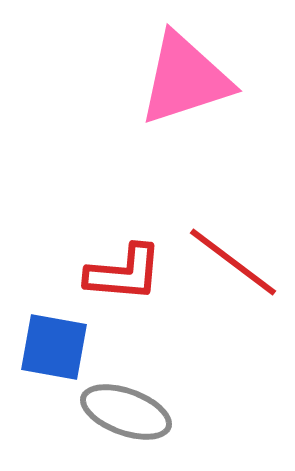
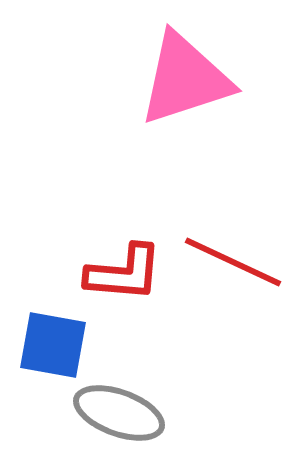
red line: rotated 12 degrees counterclockwise
blue square: moved 1 px left, 2 px up
gray ellipse: moved 7 px left, 1 px down
